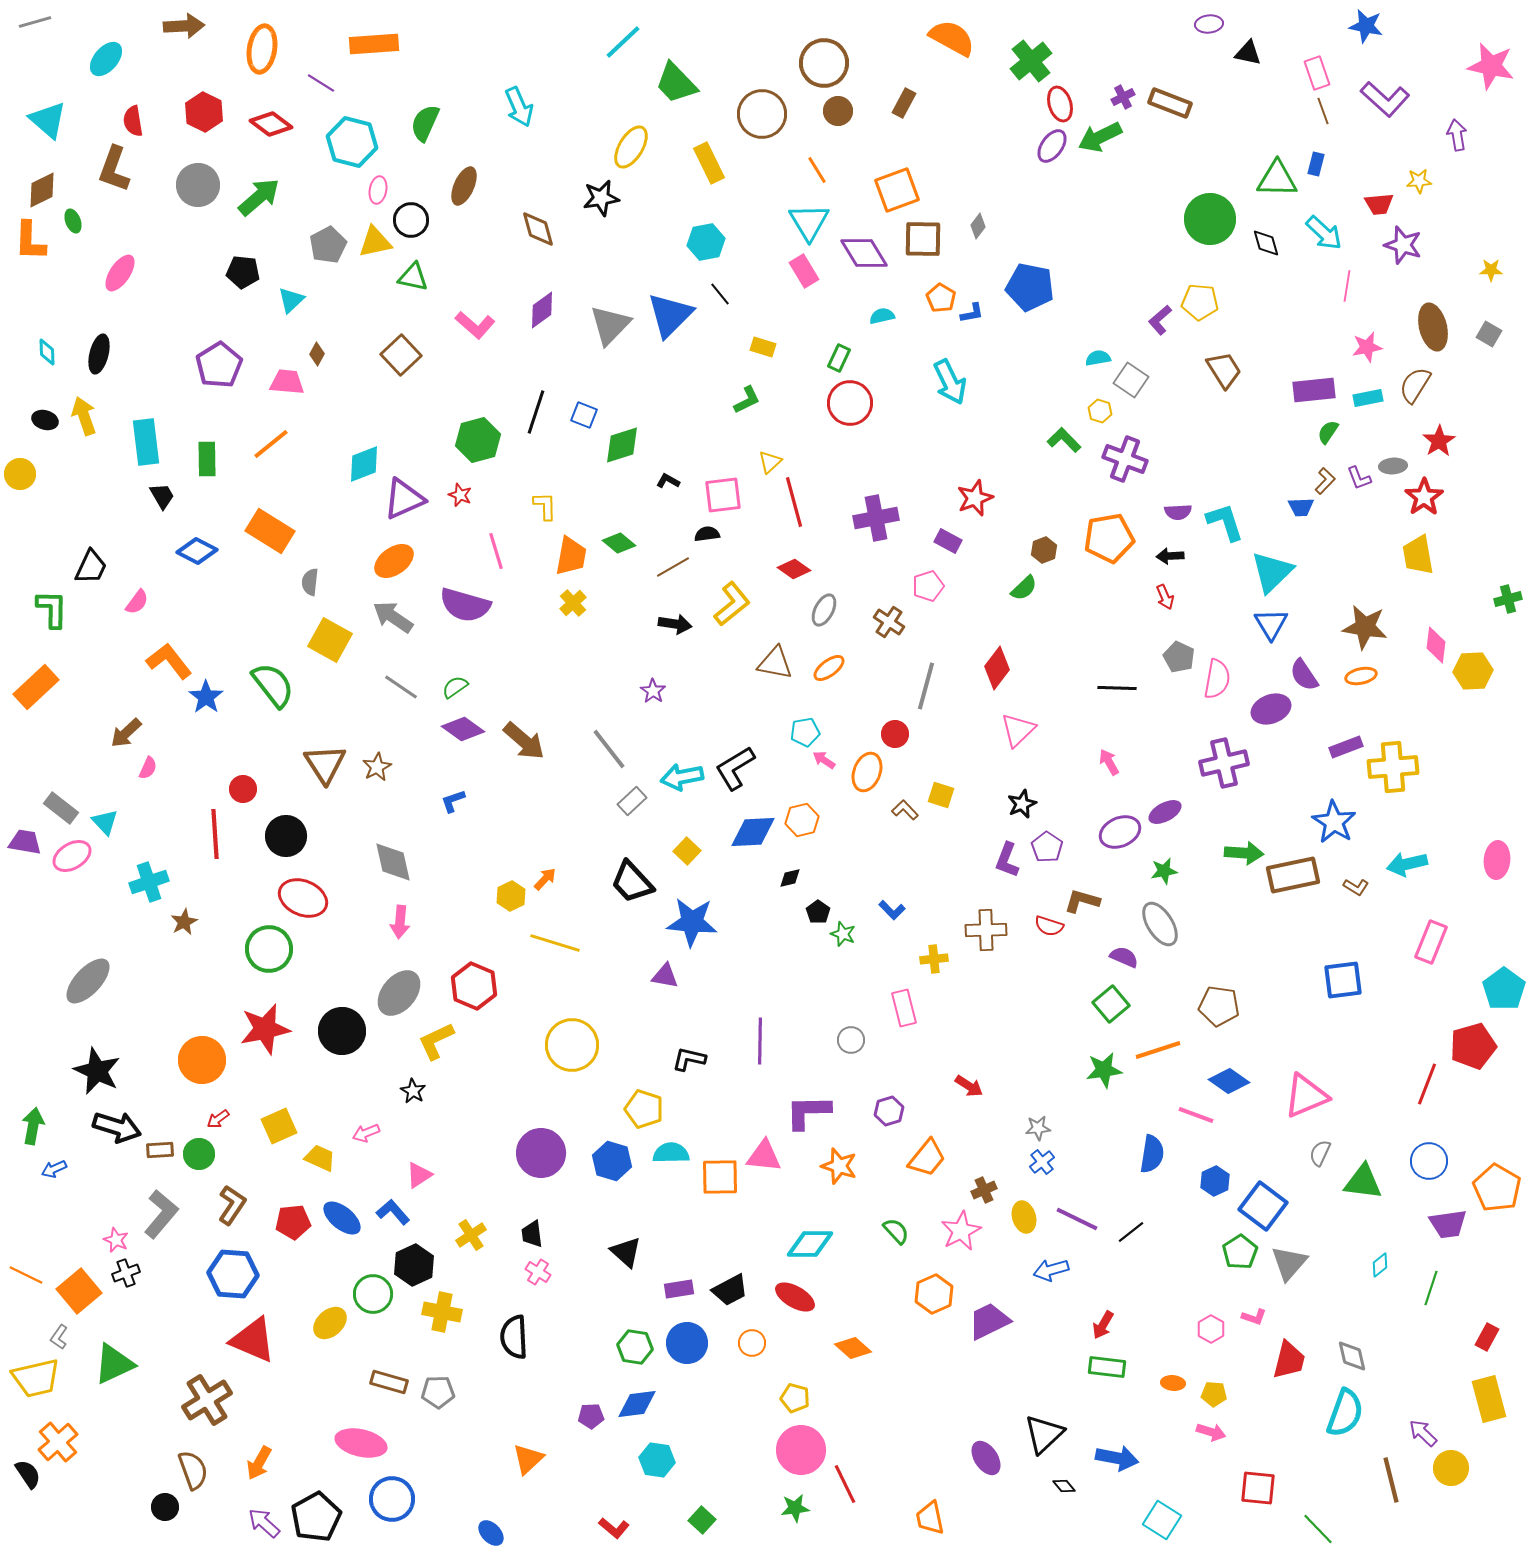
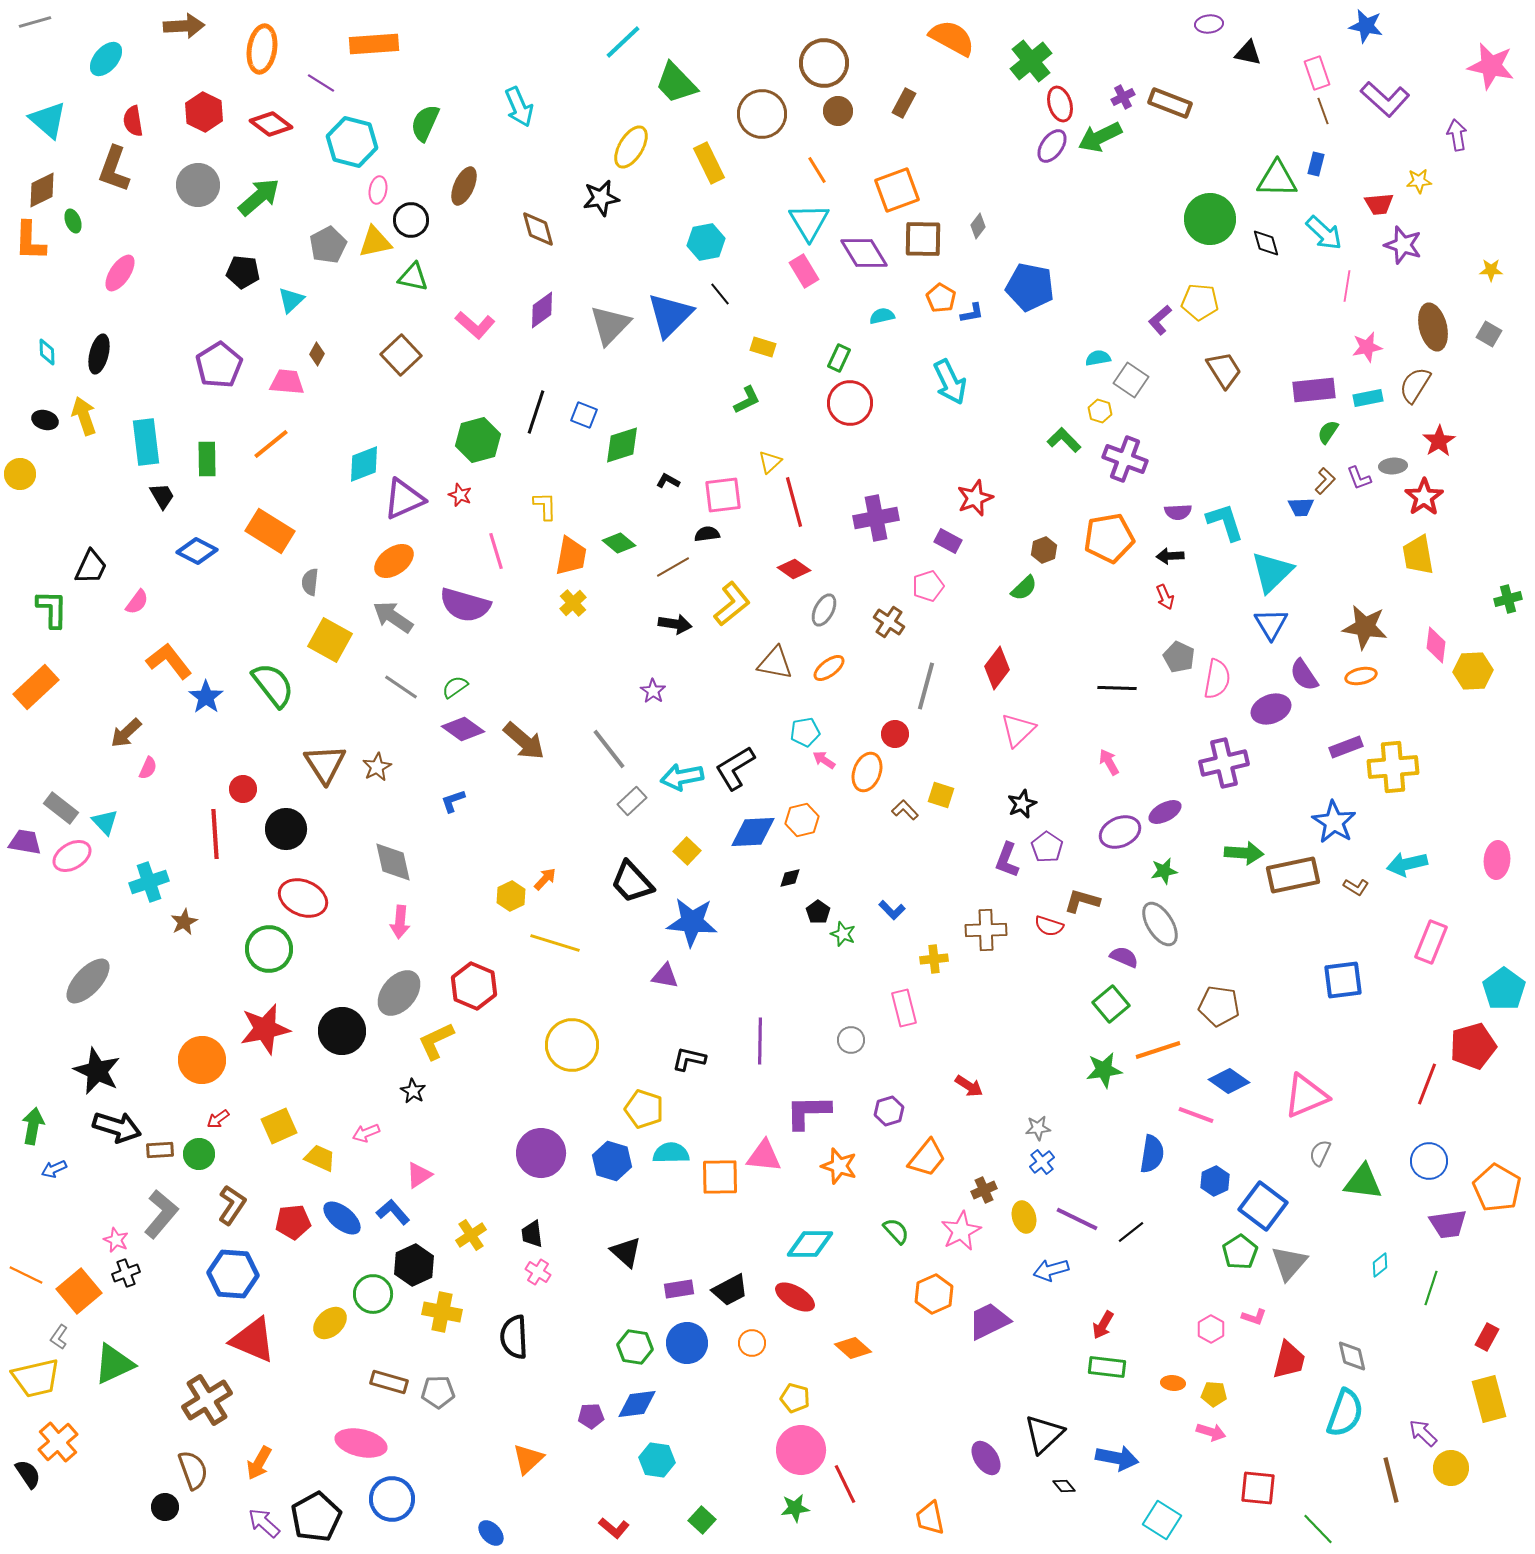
black circle at (286, 836): moved 7 px up
